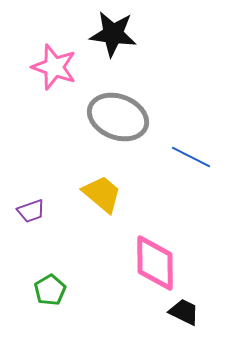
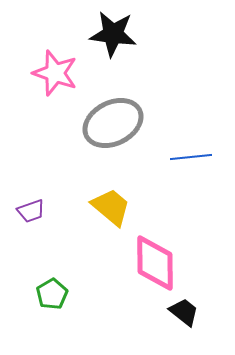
pink star: moved 1 px right, 6 px down
gray ellipse: moved 5 px left, 6 px down; rotated 48 degrees counterclockwise
blue line: rotated 33 degrees counterclockwise
yellow trapezoid: moved 9 px right, 13 px down
green pentagon: moved 2 px right, 4 px down
black trapezoid: rotated 12 degrees clockwise
